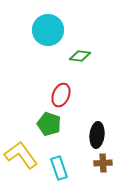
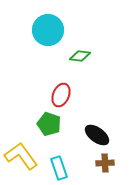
black ellipse: rotated 60 degrees counterclockwise
yellow L-shape: moved 1 px down
brown cross: moved 2 px right
